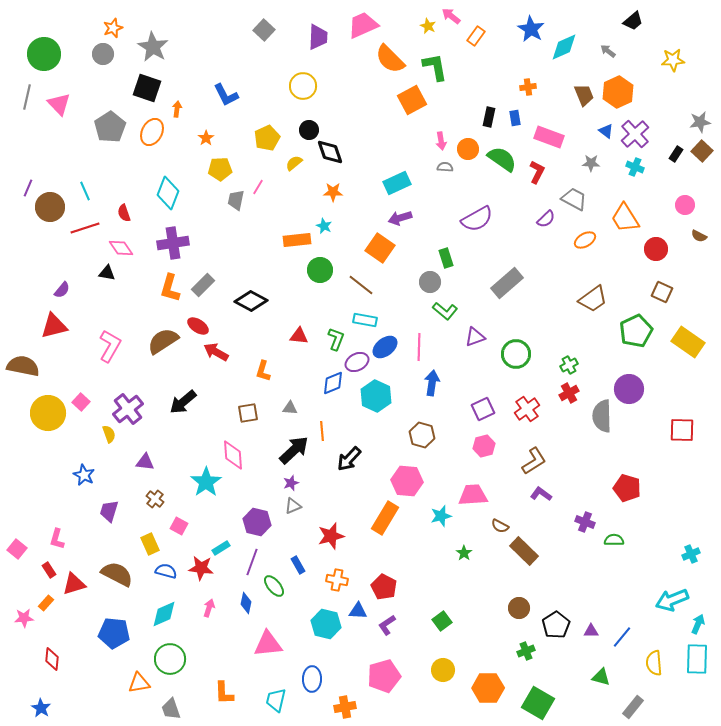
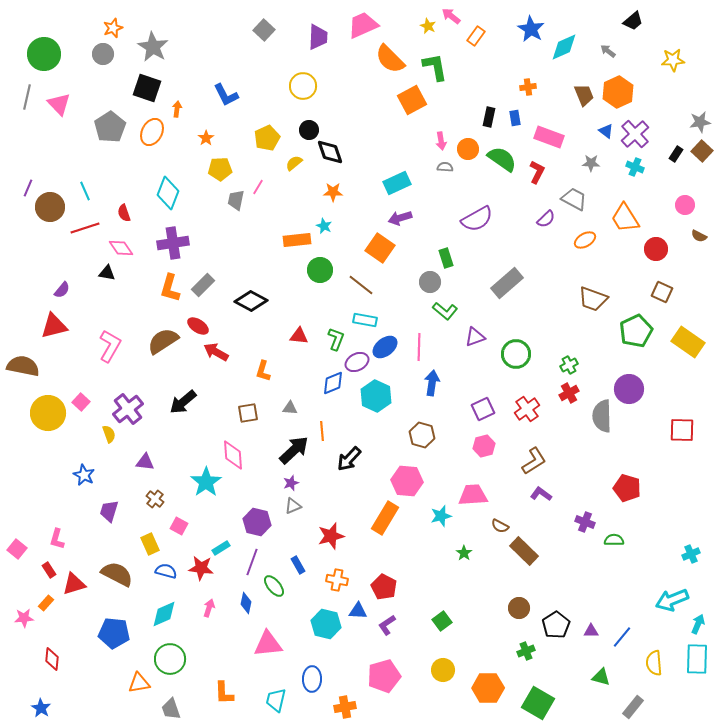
brown trapezoid at (593, 299): rotated 56 degrees clockwise
